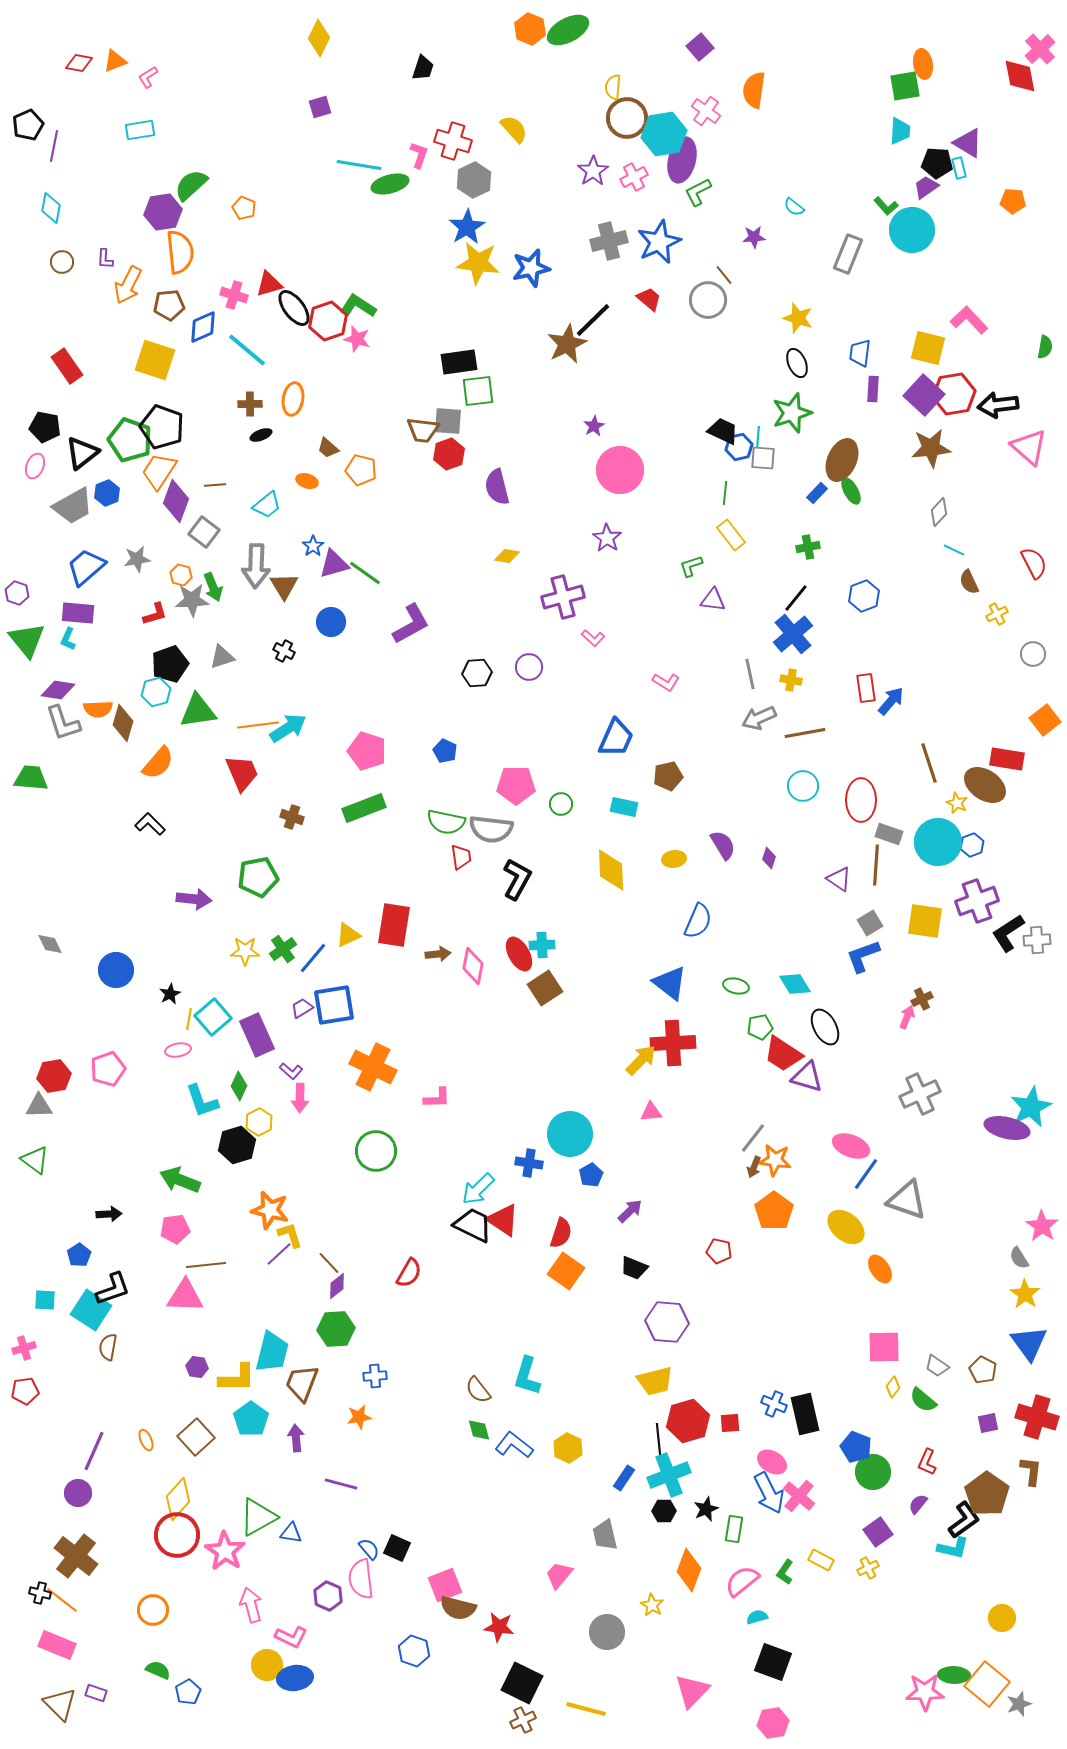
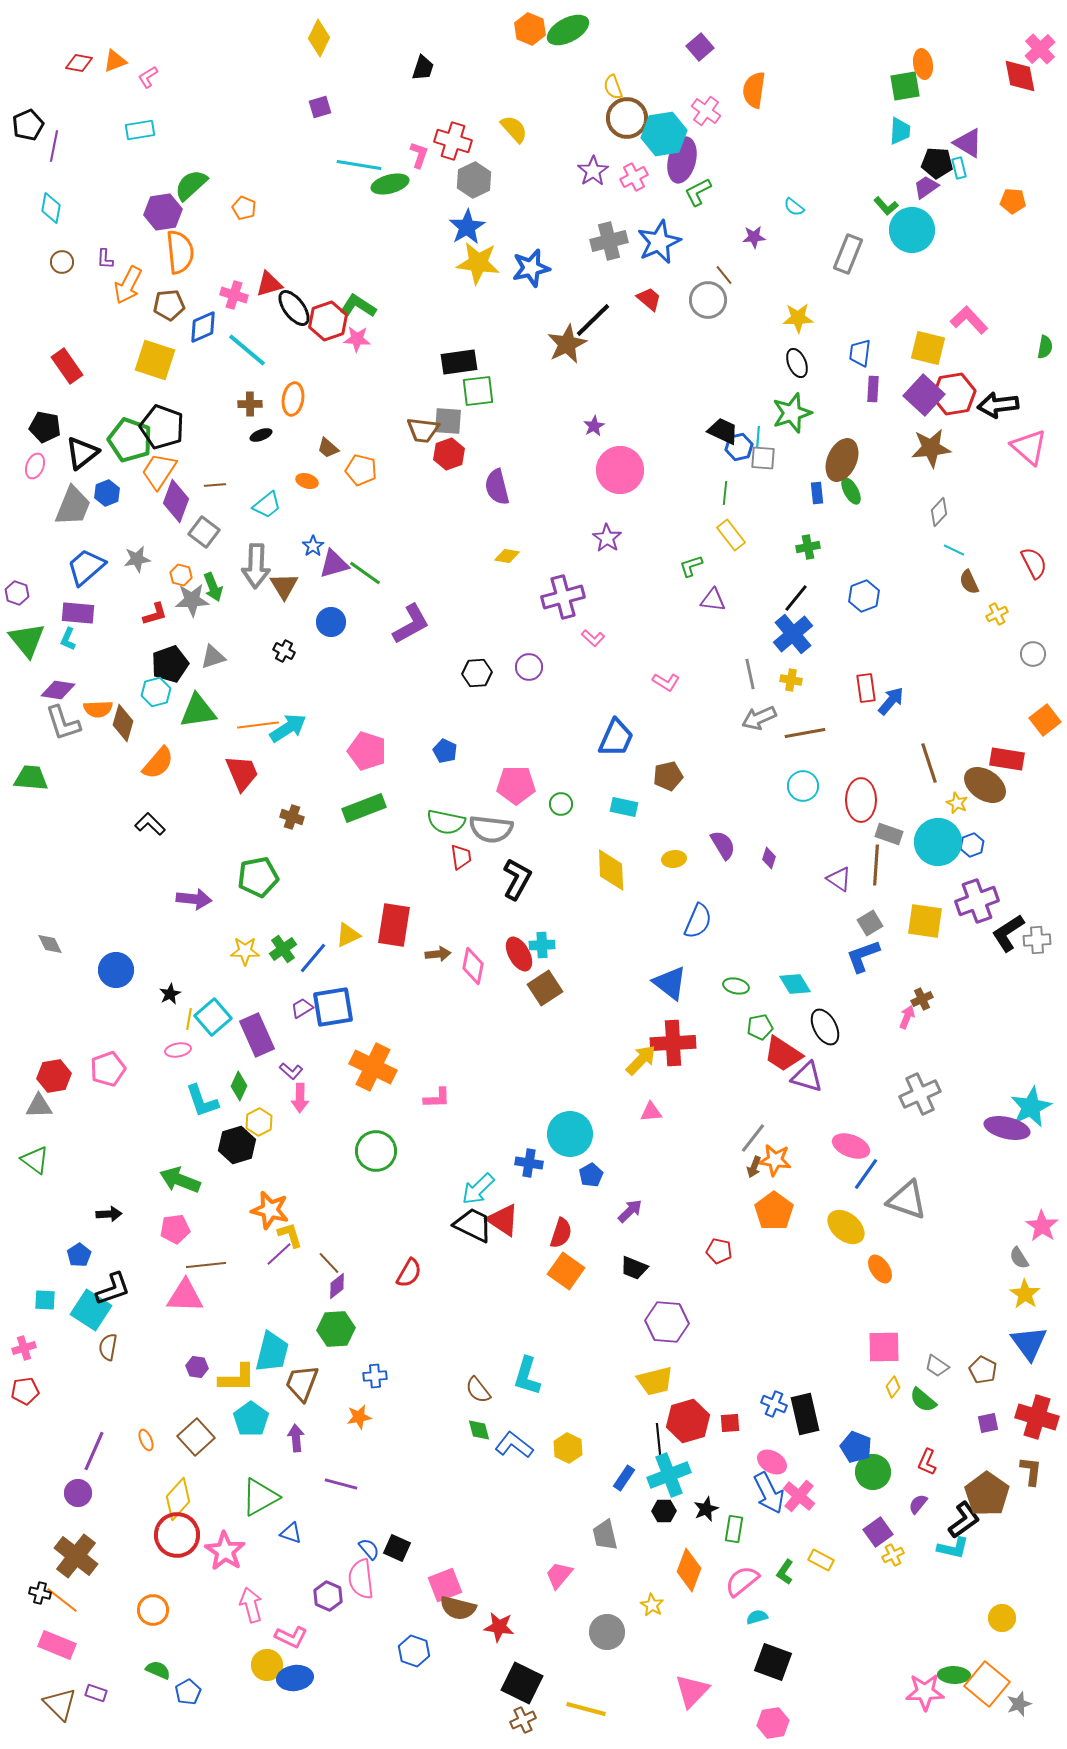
yellow semicircle at (613, 87): rotated 25 degrees counterclockwise
yellow star at (798, 318): rotated 20 degrees counterclockwise
pink star at (357, 339): rotated 12 degrees counterclockwise
blue rectangle at (817, 493): rotated 50 degrees counterclockwise
gray trapezoid at (73, 506): rotated 39 degrees counterclockwise
gray triangle at (222, 657): moved 9 px left
blue square at (334, 1005): moved 1 px left, 2 px down
green triangle at (258, 1517): moved 2 px right, 20 px up
blue triangle at (291, 1533): rotated 10 degrees clockwise
yellow cross at (868, 1568): moved 25 px right, 13 px up
